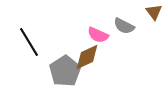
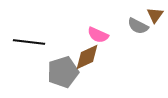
brown triangle: moved 1 px right, 3 px down; rotated 12 degrees clockwise
gray semicircle: moved 14 px right
black line: rotated 52 degrees counterclockwise
gray pentagon: moved 2 px left, 1 px down; rotated 16 degrees clockwise
